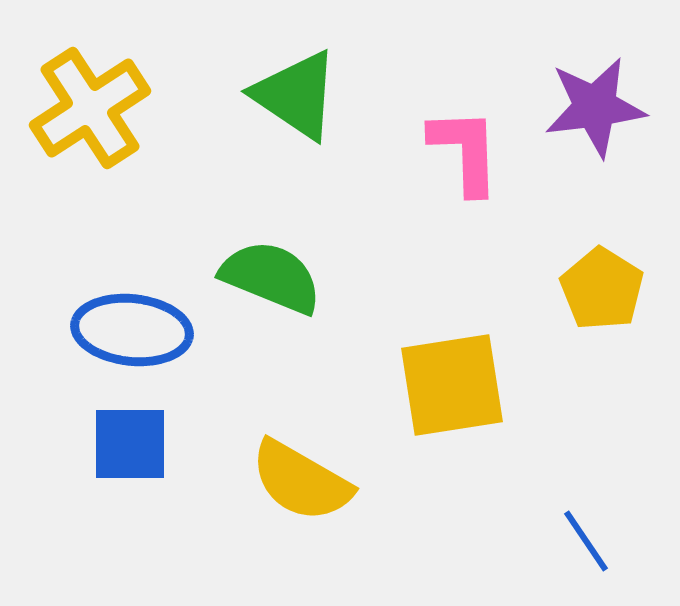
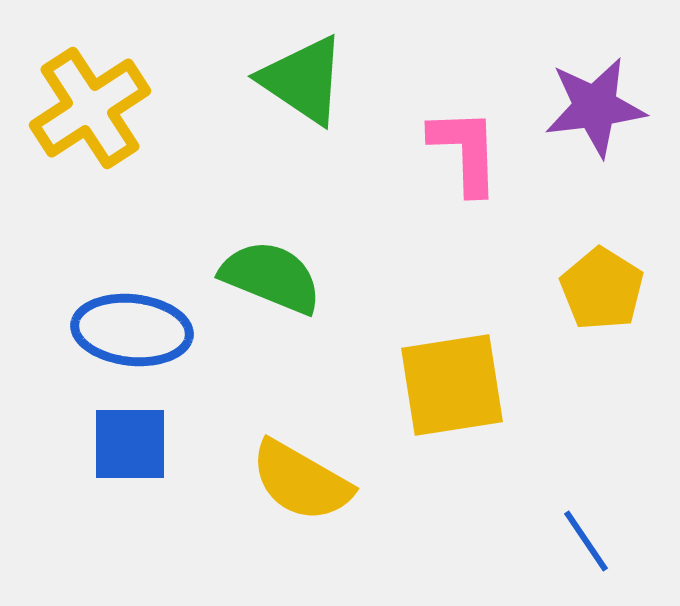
green triangle: moved 7 px right, 15 px up
